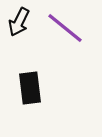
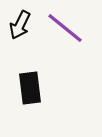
black arrow: moved 1 px right, 3 px down
